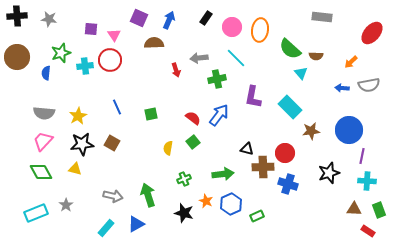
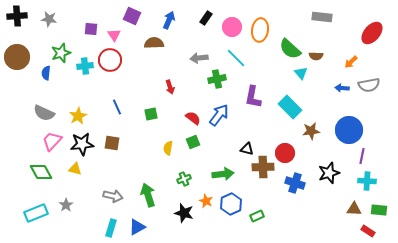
purple square at (139, 18): moved 7 px left, 2 px up
red arrow at (176, 70): moved 6 px left, 17 px down
gray semicircle at (44, 113): rotated 20 degrees clockwise
pink trapezoid at (43, 141): moved 9 px right
green square at (193, 142): rotated 16 degrees clockwise
brown square at (112, 143): rotated 21 degrees counterclockwise
blue cross at (288, 184): moved 7 px right, 1 px up
green rectangle at (379, 210): rotated 63 degrees counterclockwise
blue triangle at (136, 224): moved 1 px right, 3 px down
cyan rectangle at (106, 228): moved 5 px right; rotated 24 degrees counterclockwise
